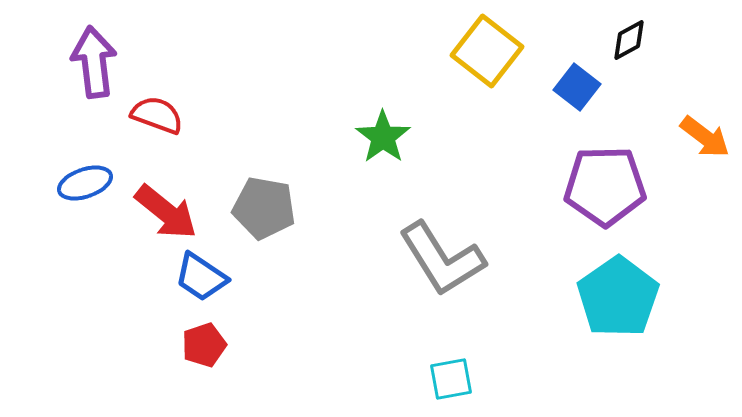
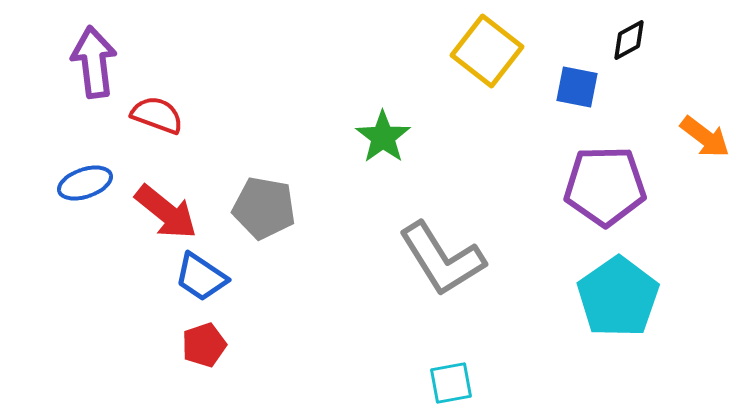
blue square: rotated 27 degrees counterclockwise
cyan square: moved 4 px down
